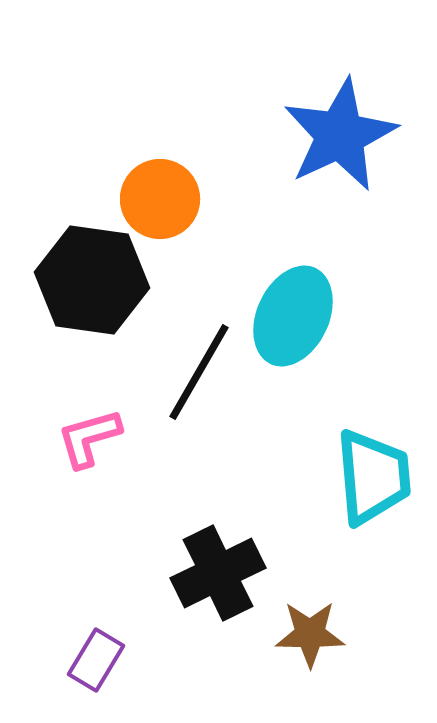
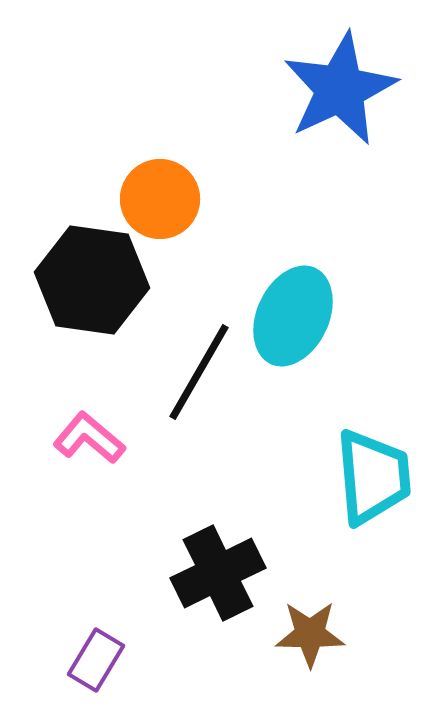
blue star: moved 46 px up
pink L-shape: rotated 56 degrees clockwise
